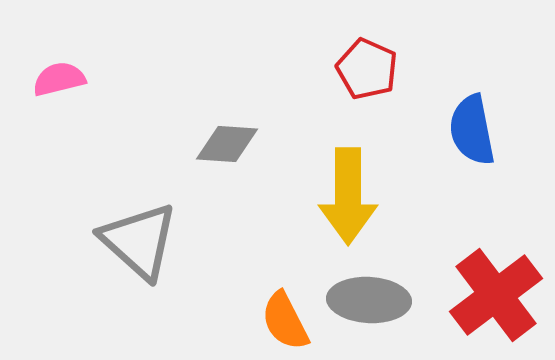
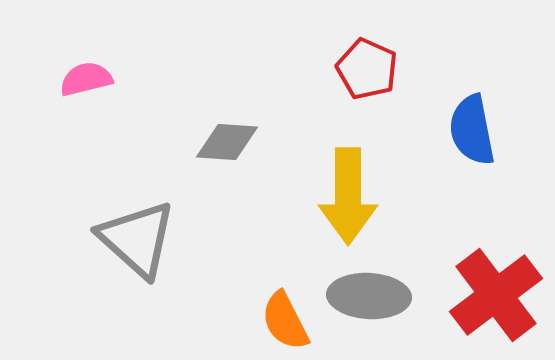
pink semicircle: moved 27 px right
gray diamond: moved 2 px up
gray triangle: moved 2 px left, 2 px up
gray ellipse: moved 4 px up
